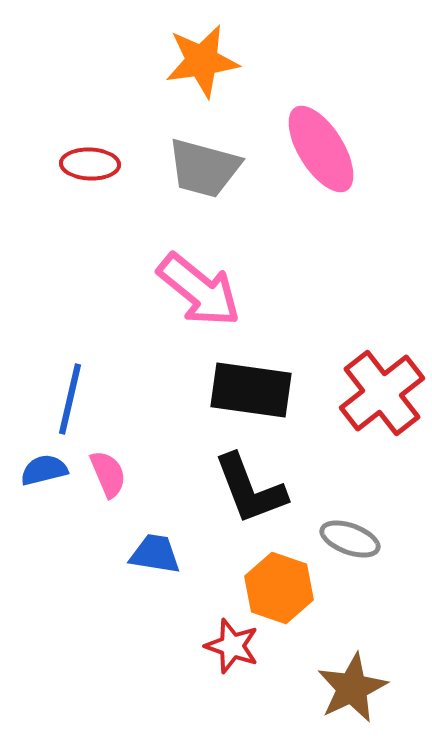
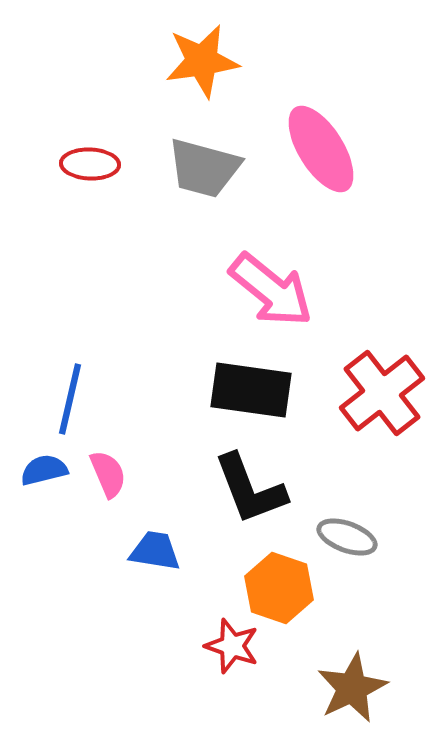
pink arrow: moved 72 px right
gray ellipse: moved 3 px left, 2 px up
blue trapezoid: moved 3 px up
